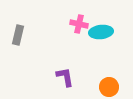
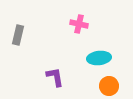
cyan ellipse: moved 2 px left, 26 px down
purple L-shape: moved 10 px left
orange circle: moved 1 px up
